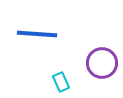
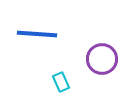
purple circle: moved 4 px up
